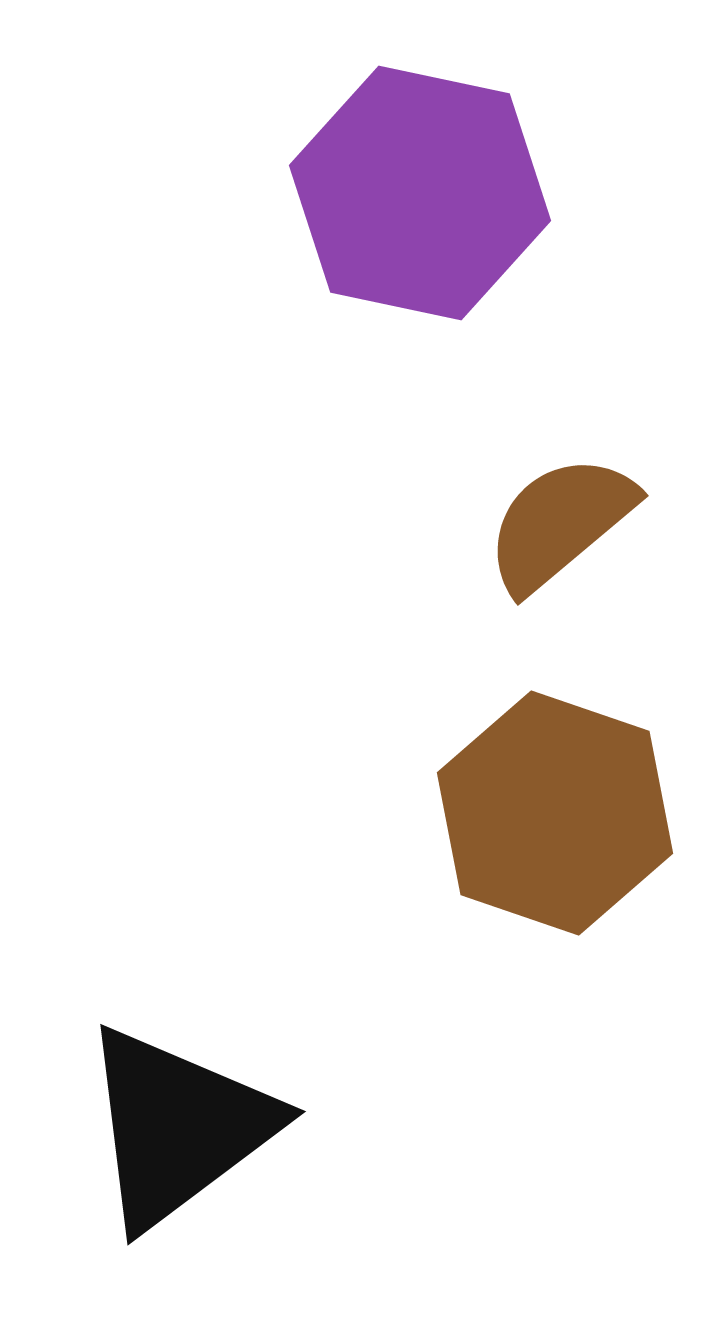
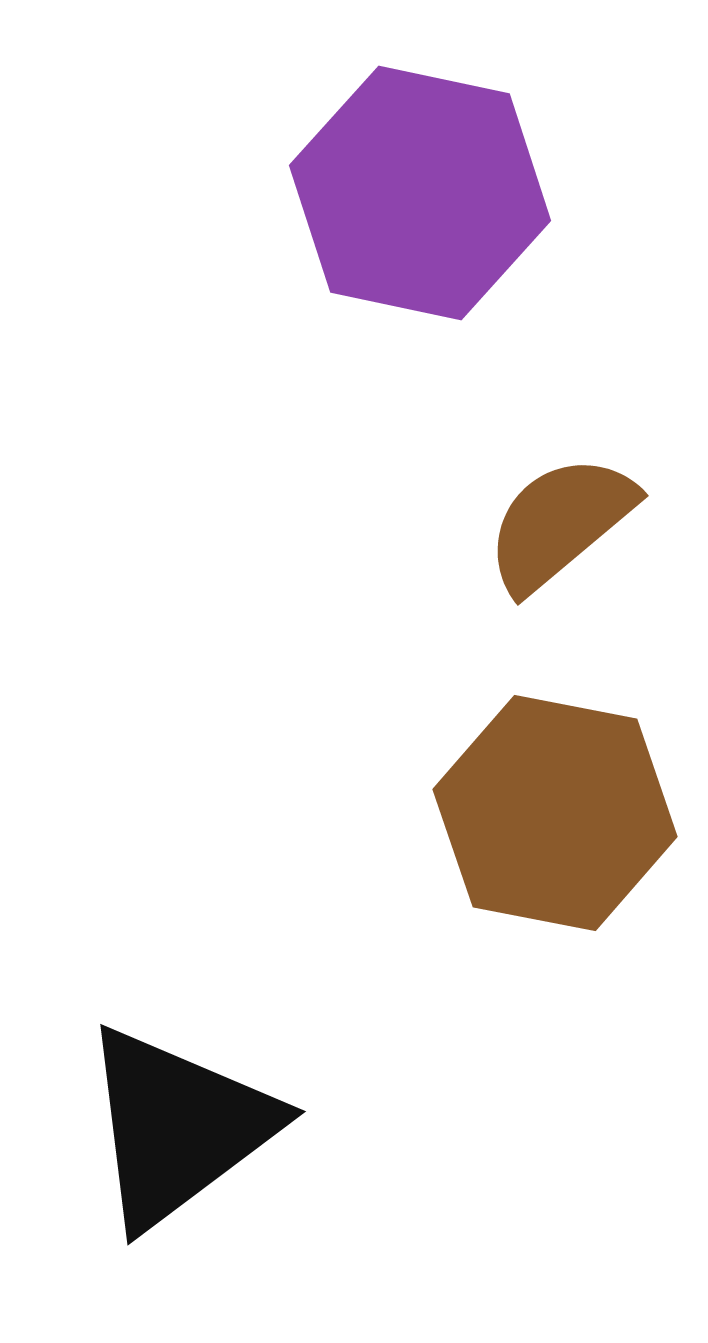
brown hexagon: rotated 8 degrees counterclockwise
